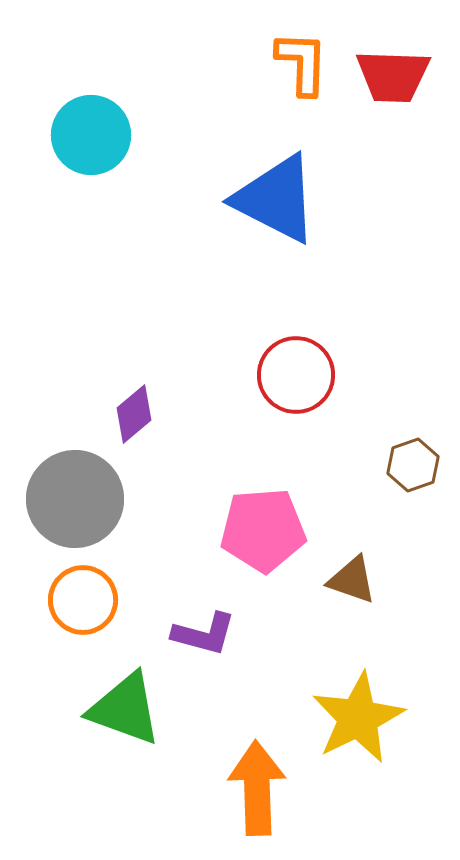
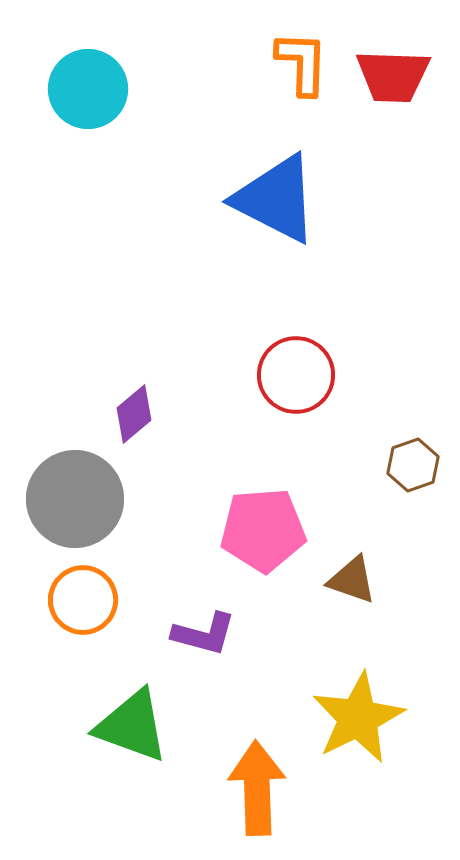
cyan circle: moved 3 px left, 46 px up
green triangle: moved 7 px right, 17 px down
